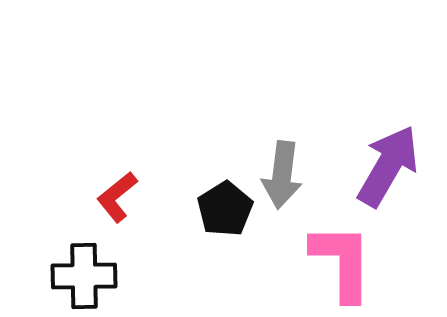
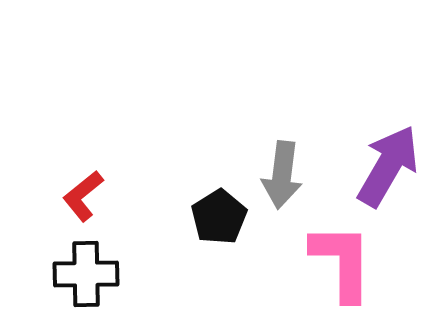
red L-shape: moved 34 px left, 1 px up
black pentagon: moved 6 px left, 8 px down
black cross: moved 2 px right, 2 px up
